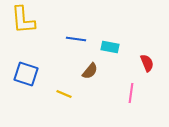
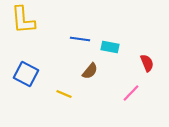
blue line: moved 4 px right
blue square: rotated 10 degrees clockwise
pink line: rotated 36 degrees clockwise
